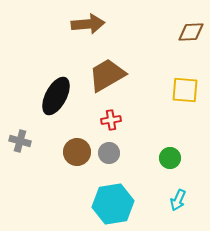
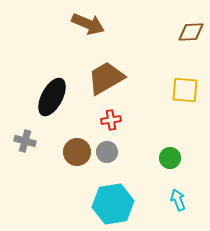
brown arrow: rotated 28 degrees clockwise
brown trapezoid: moved 1 px left, 3 px down
black ellipse: moved 4 px left, 1 px down
gray cross: moved 5 px right
gray circle: moved 2 px left, 1 px up
cyan arrow: rotated 135 degrees clockwise
